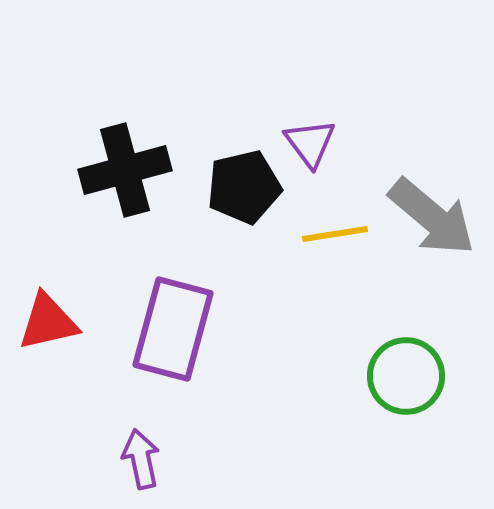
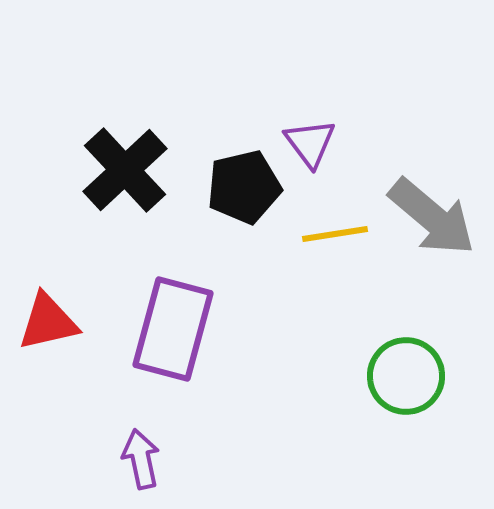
black cross: rotated 28 degrees counterclockwise
